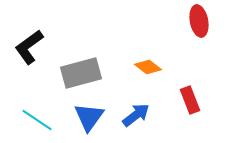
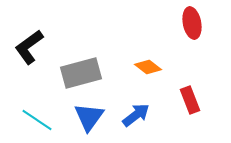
red ellipse: moved 7 px left, 2 px down
